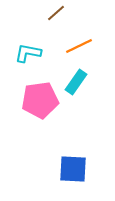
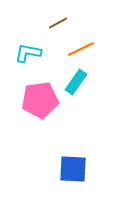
brown line: moved 2 px right, 10 px down; rotated 12 degrees clockwise
orange line: moved 2 px right, 3 px down
